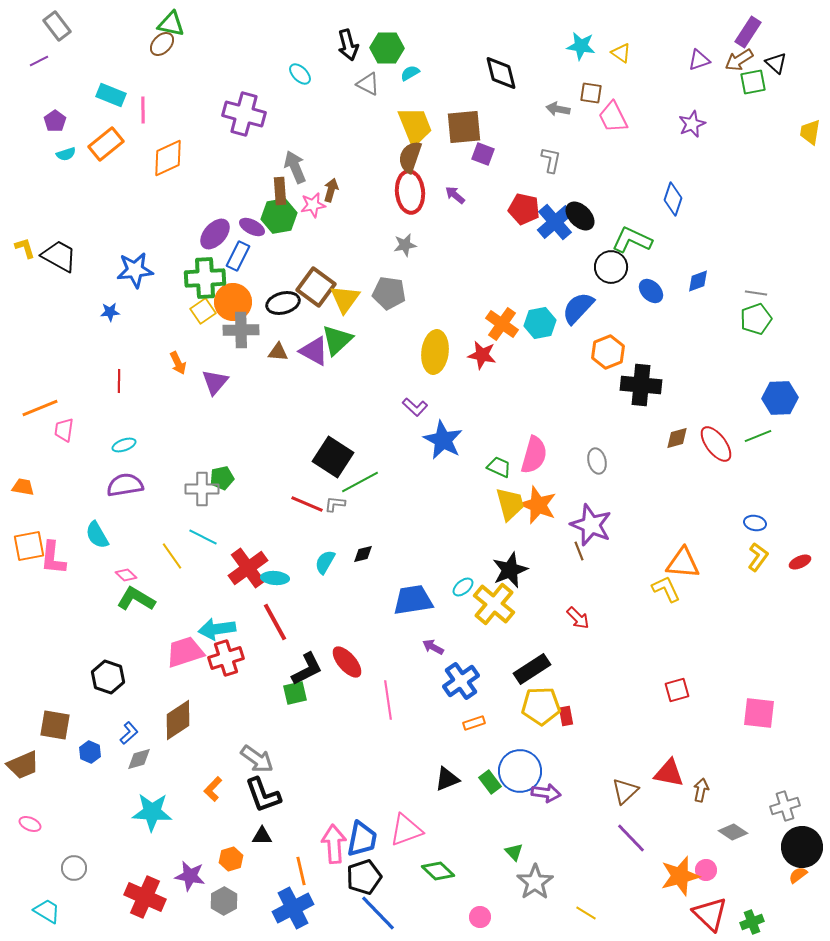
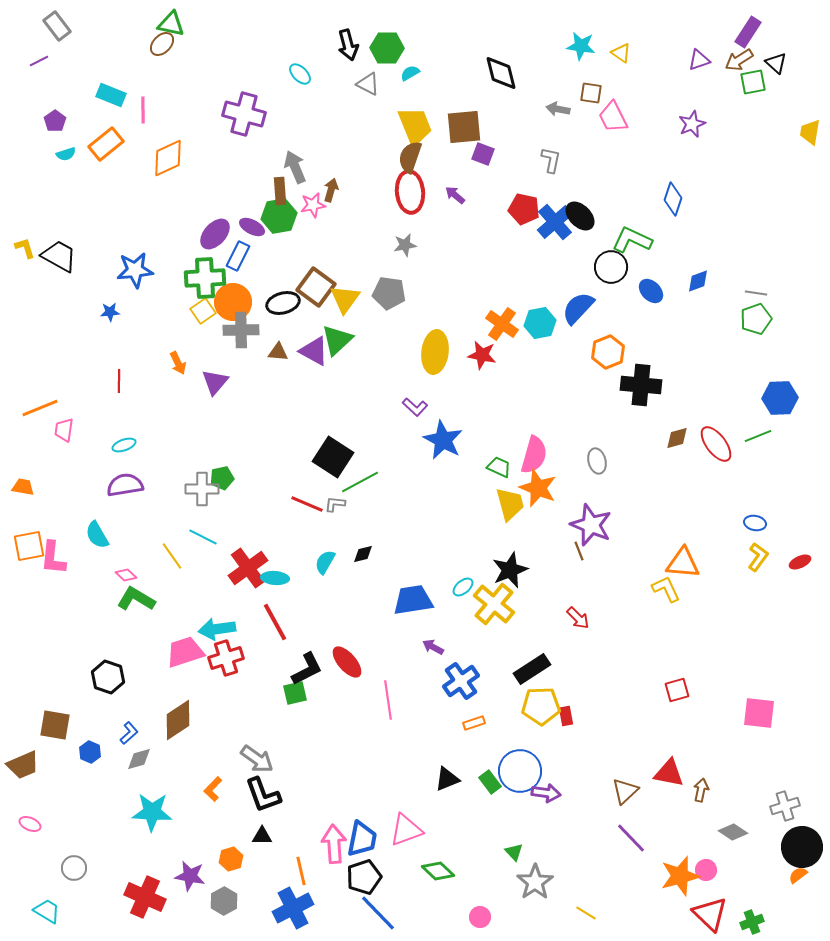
orange star at (538, 505): moved 17 px up
